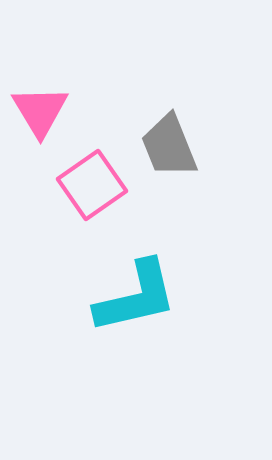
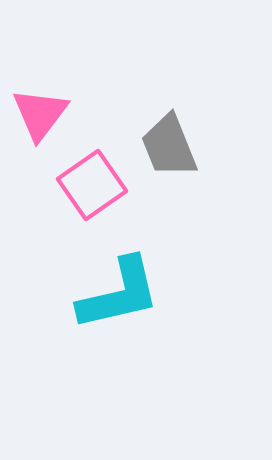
pink triangle: moved 3 px down; rotated 8 degrees clockwise
cyan L-shape: moved 17 px left, 3 px up
